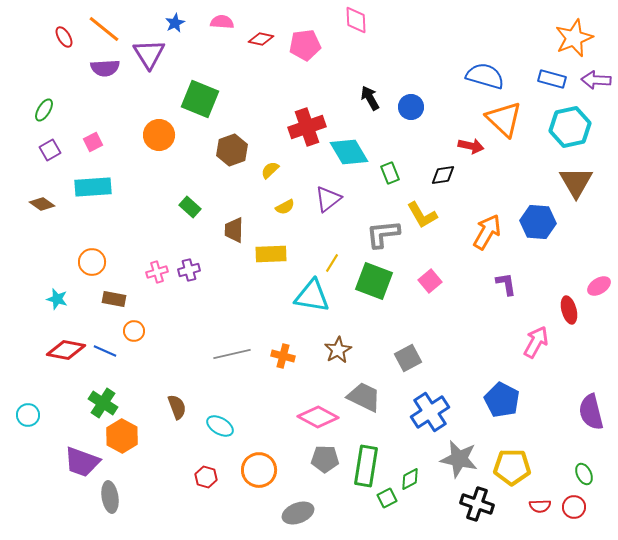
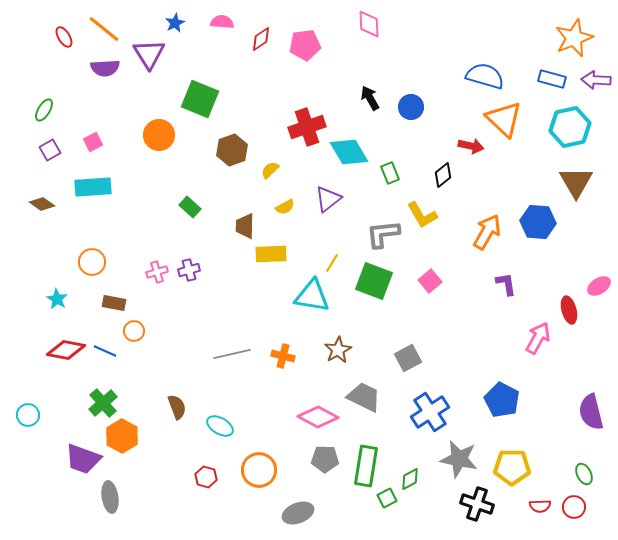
pink diamond at (356, 20): moved 13 px right, 4 px down
red diamond at (261, 39): rotated 45 degrees counterclockwise
black diamond at (443, 175): rotated 30 degrees counterclockwise
brown trapezoid at (234, 230): moved 11 px right, 4 px up
cyan star at (57, 299): rotated 15 degrees clockwise
brown rectangle at (114, 299): moved 4 px down
pink arrow at (536, 342): moved 2 px right, 4 px up
green cross at (103, 403): rotated 16 degrees clockwise
purple trapezoid at (82, 462): moved 1 px right, 3 px up
